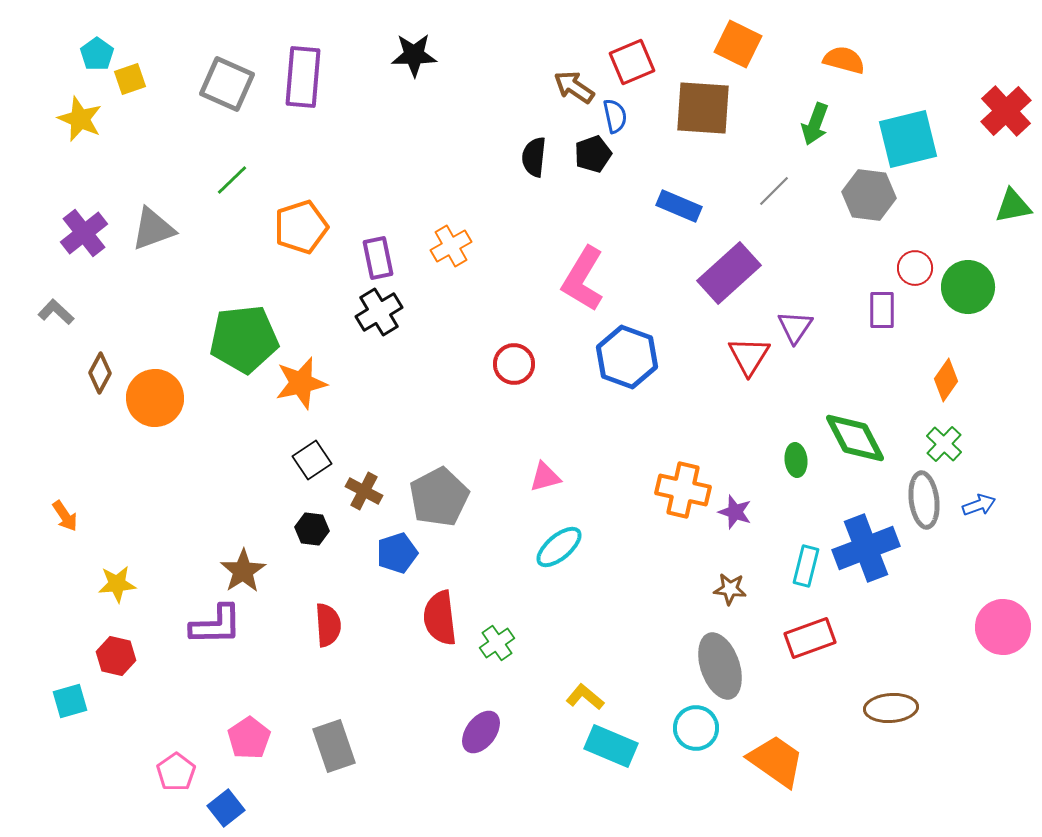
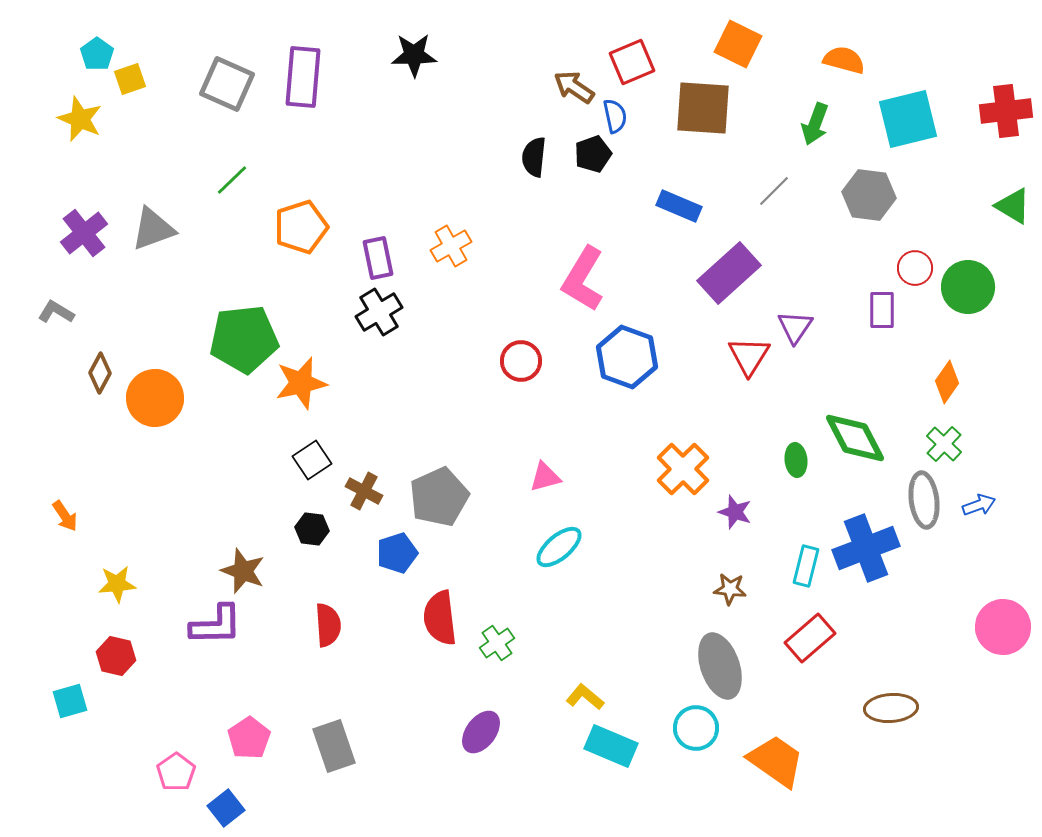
red cross at (1006, 111): rotated 36 degrees clockwise
cyan square at (908, 139): moved 20 px up
green triangle at (1013, 206): rotated 42 degrees clockwise
gray L-shape at (56, 312): rotated 12 degrees counterclockwise
red circle at (514, 364): moved 7 px right, 3 px up
orange diamond at (946, 380): moved 1 px right, 2 px down
orange cross at (683, 490): moved 21 px up; rotated 32 degrees clockwise
gray pentagon at (439, 497): rotated 4 degrees clockwise
brown star at (243, 571): rotated 18 degrees counterclockwise
red rectangle at (810, 638): rotated 21 degrees counterclockwise
